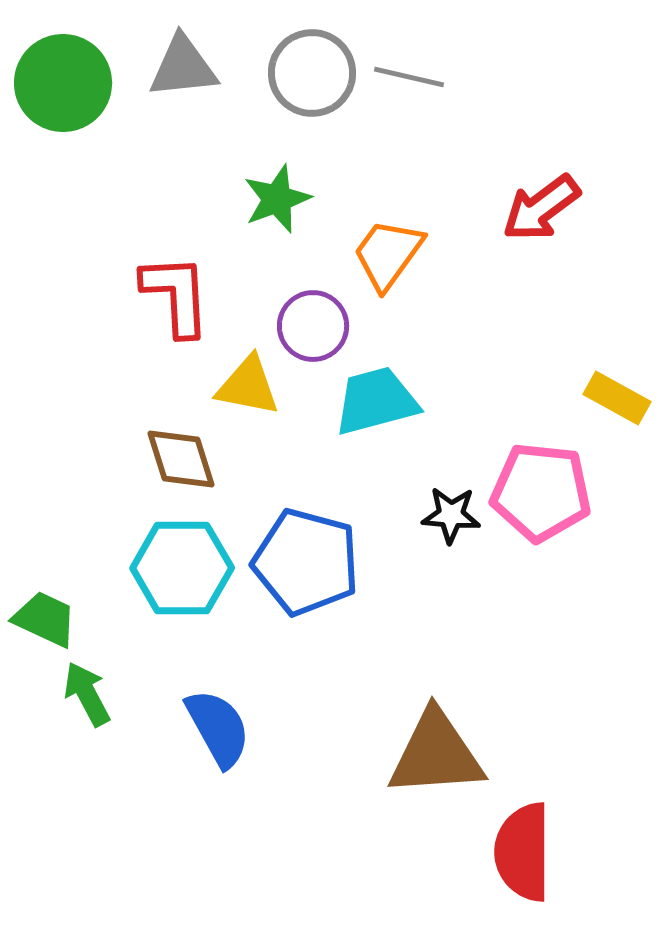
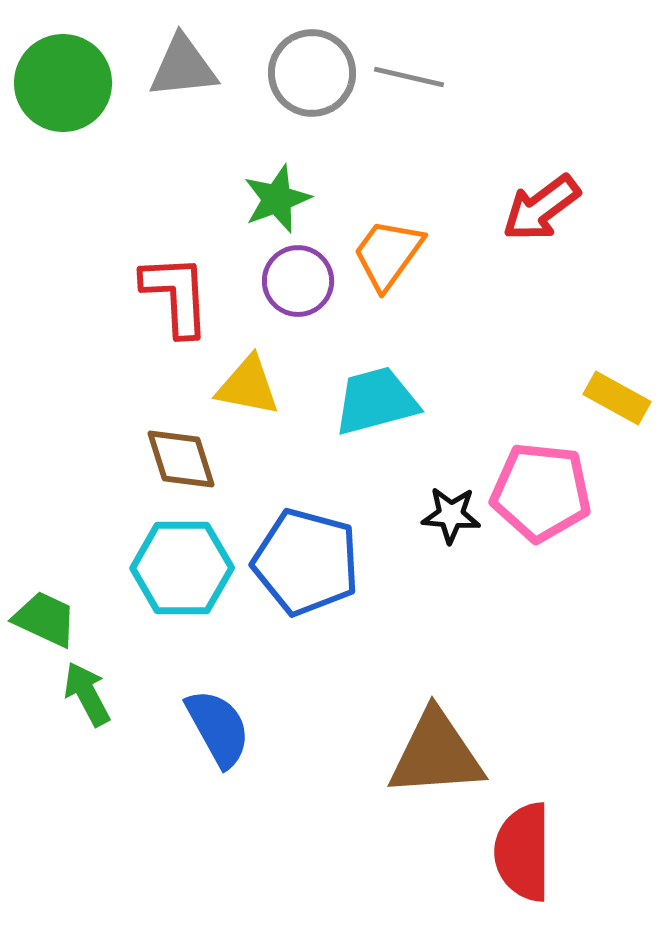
purple circle: moved 15 px left, 45 px up
